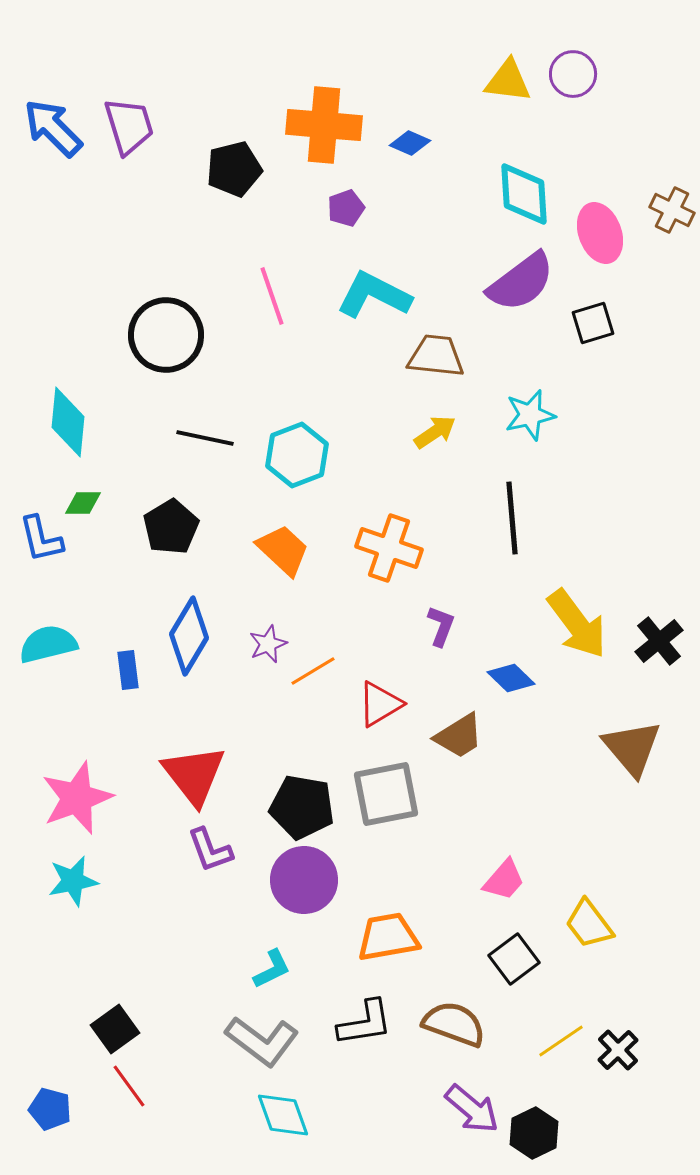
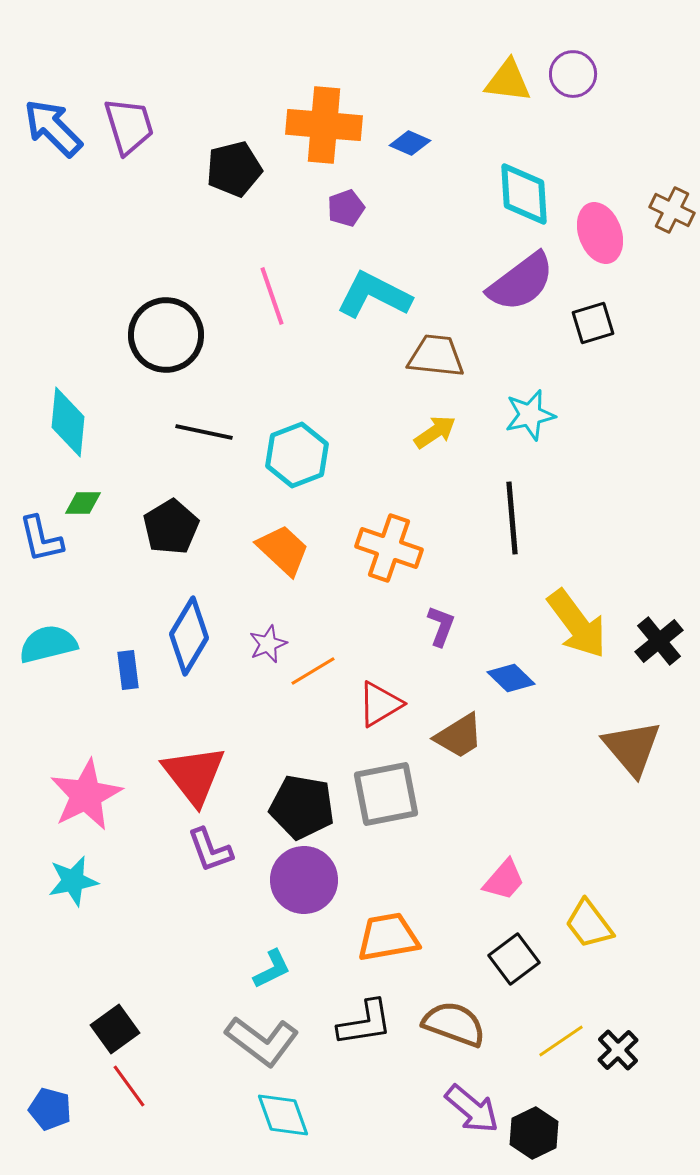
black line at (205, 438): moved 1 px left, 6 px up
pink star at (77, 798): moved 9 px right, 3 px up; rotated 6 degrees counterclockwise
